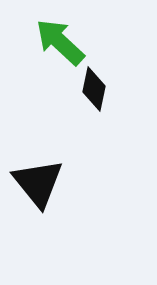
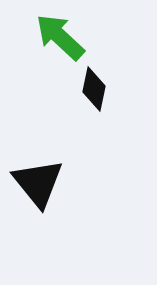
green arrow: moved 5 px up
